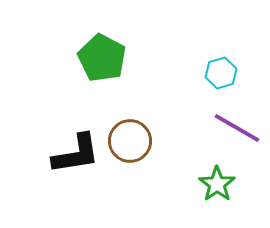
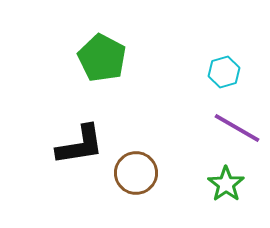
cyan hexagon: moved 3 px right, 1 px up
brown circle: moved 6 px right, 32 px down
black L-shape: moved 4 px right, 9 px up
green star: moved 9 px right
